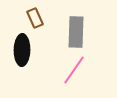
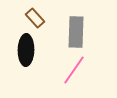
brown rectangle: rotated 18 degrees counterclockwise
black ellipse: moved 4 px right
